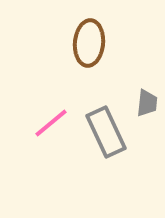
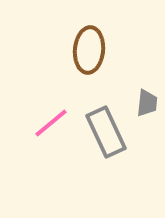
brown ellipse: moved 7 px down
